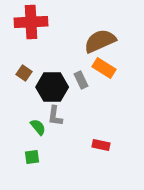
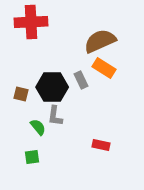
brown square: moved 3 px left, 21 px down; rotated 21 degrees counterclockwise
